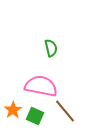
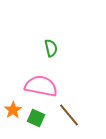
brown line: moved 4 px right, 4 px down
green square: moved 1 px right, 2 px down
